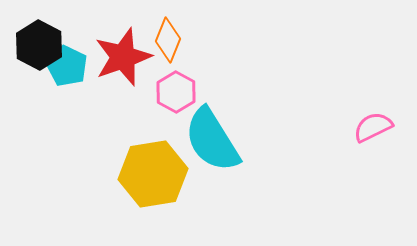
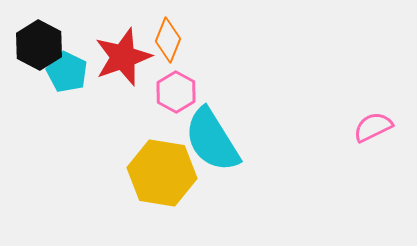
cyan pentagon: moved 6 px down
yellow hexagon: moved 9 px right, 1 px up; rotated 18 degrees clockwise
